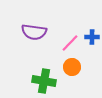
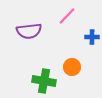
purple semicircle: moved 5 px left, 1 px up; rotated 15 degrees counterclockwise
pink line: moved 3 px left, 27 px up
